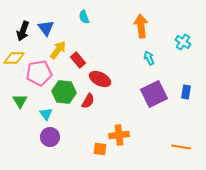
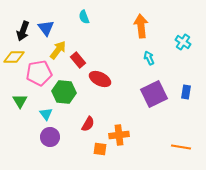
yellow diamond: moved 1 px up
red semicircle: moved 23 px down
